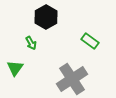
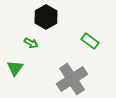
green arrow: rotated 32 degrees counterclockwise
